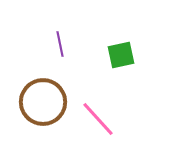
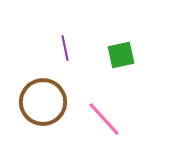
purple line: moved 5 px right, 4 px down
pink line: moved 6 px right
